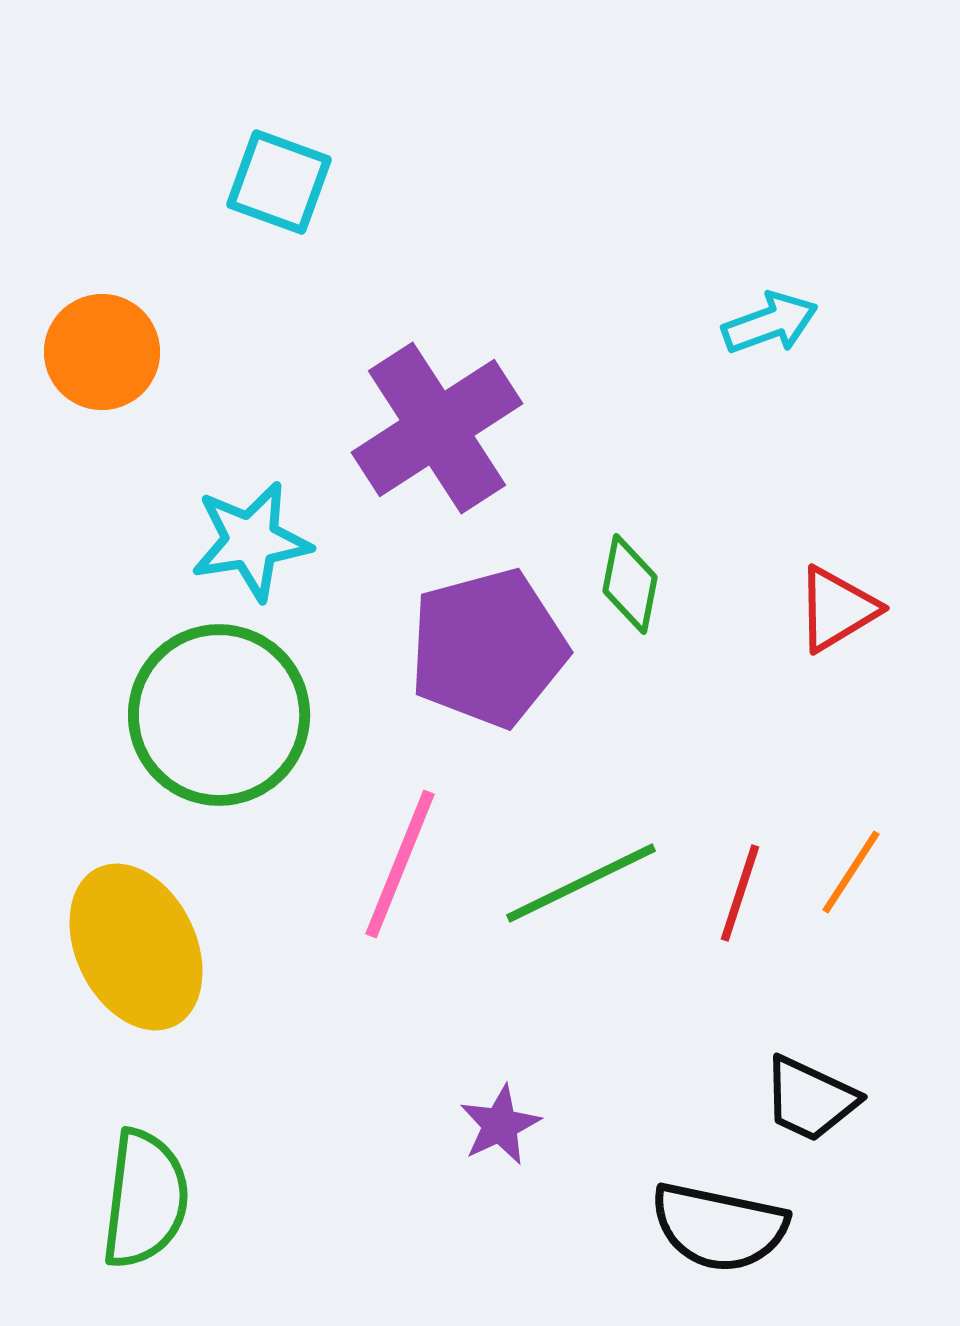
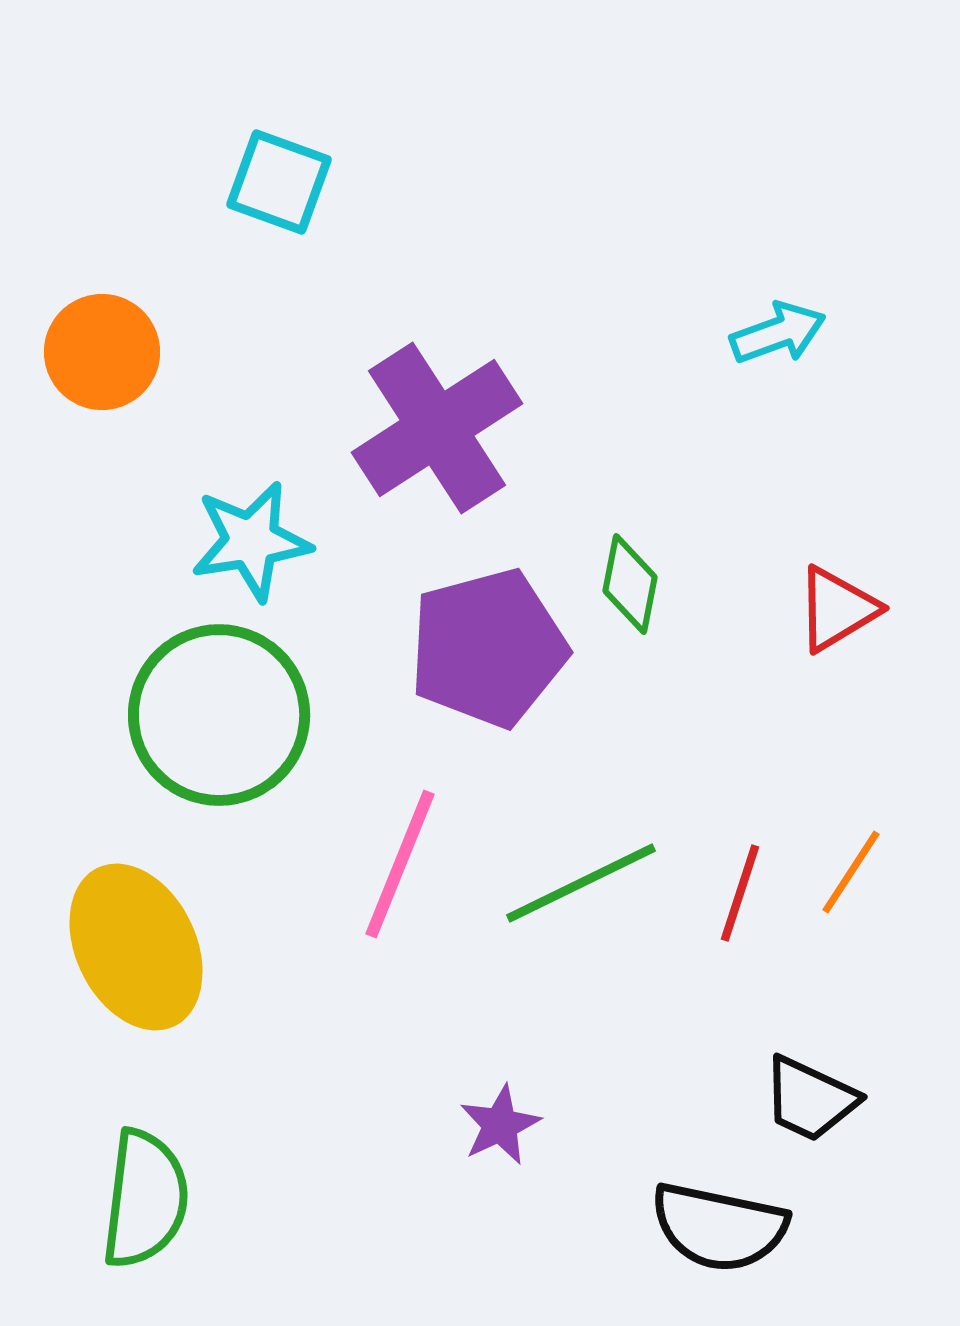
cyan arrow: moved 8 px right, 10 px down
